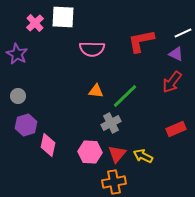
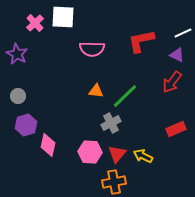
purple triangle: moved 1 px right, 1 px down
